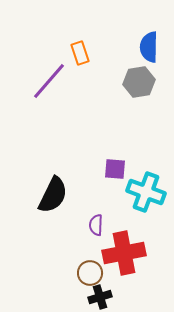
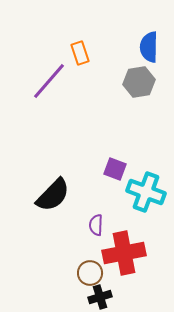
purple square: rotated 15 degrees clockwise
black semicircle: rotated 18 degrees clockwise
